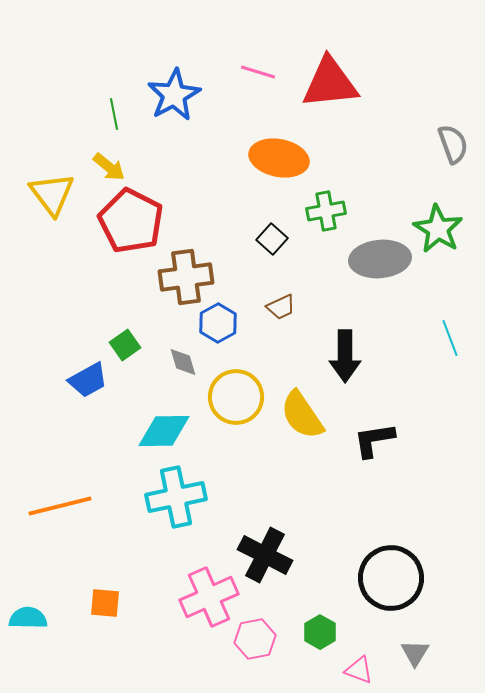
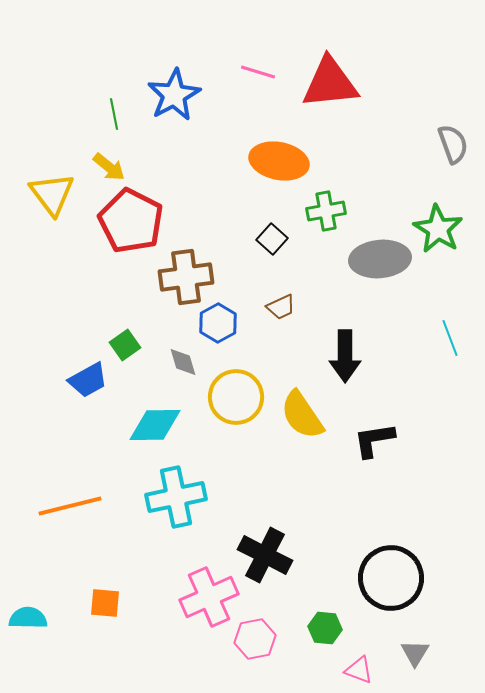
orange ellipse: moved 3 px down
cyan diamond: moved 9 px left, 6 px up
orange line: moved 10 px right
green hexagon: moved 5 px right, 4 px up; rotated 24 degrees counterclockwise
